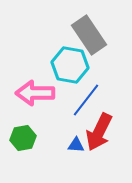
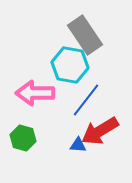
gray rectangle: moved 4 px left
red arrow: moved 1 px right, 1 px up; rotated 33 degrees clockwise
green hexagon: rotated 25 degrees clockwise
blue triangle: moved 2 px right
